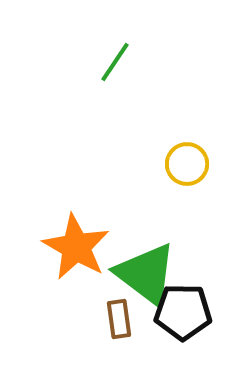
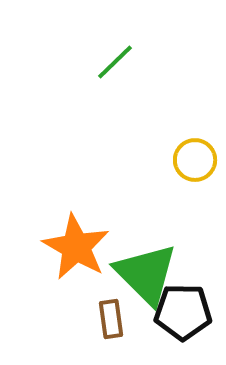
green line: rotated 12 degrees clockwise
yellow circle: moved 8 px right, 4 px up
green triangle: rotated 8 degrees clockwise
brown rectangle: moved 8 px left
